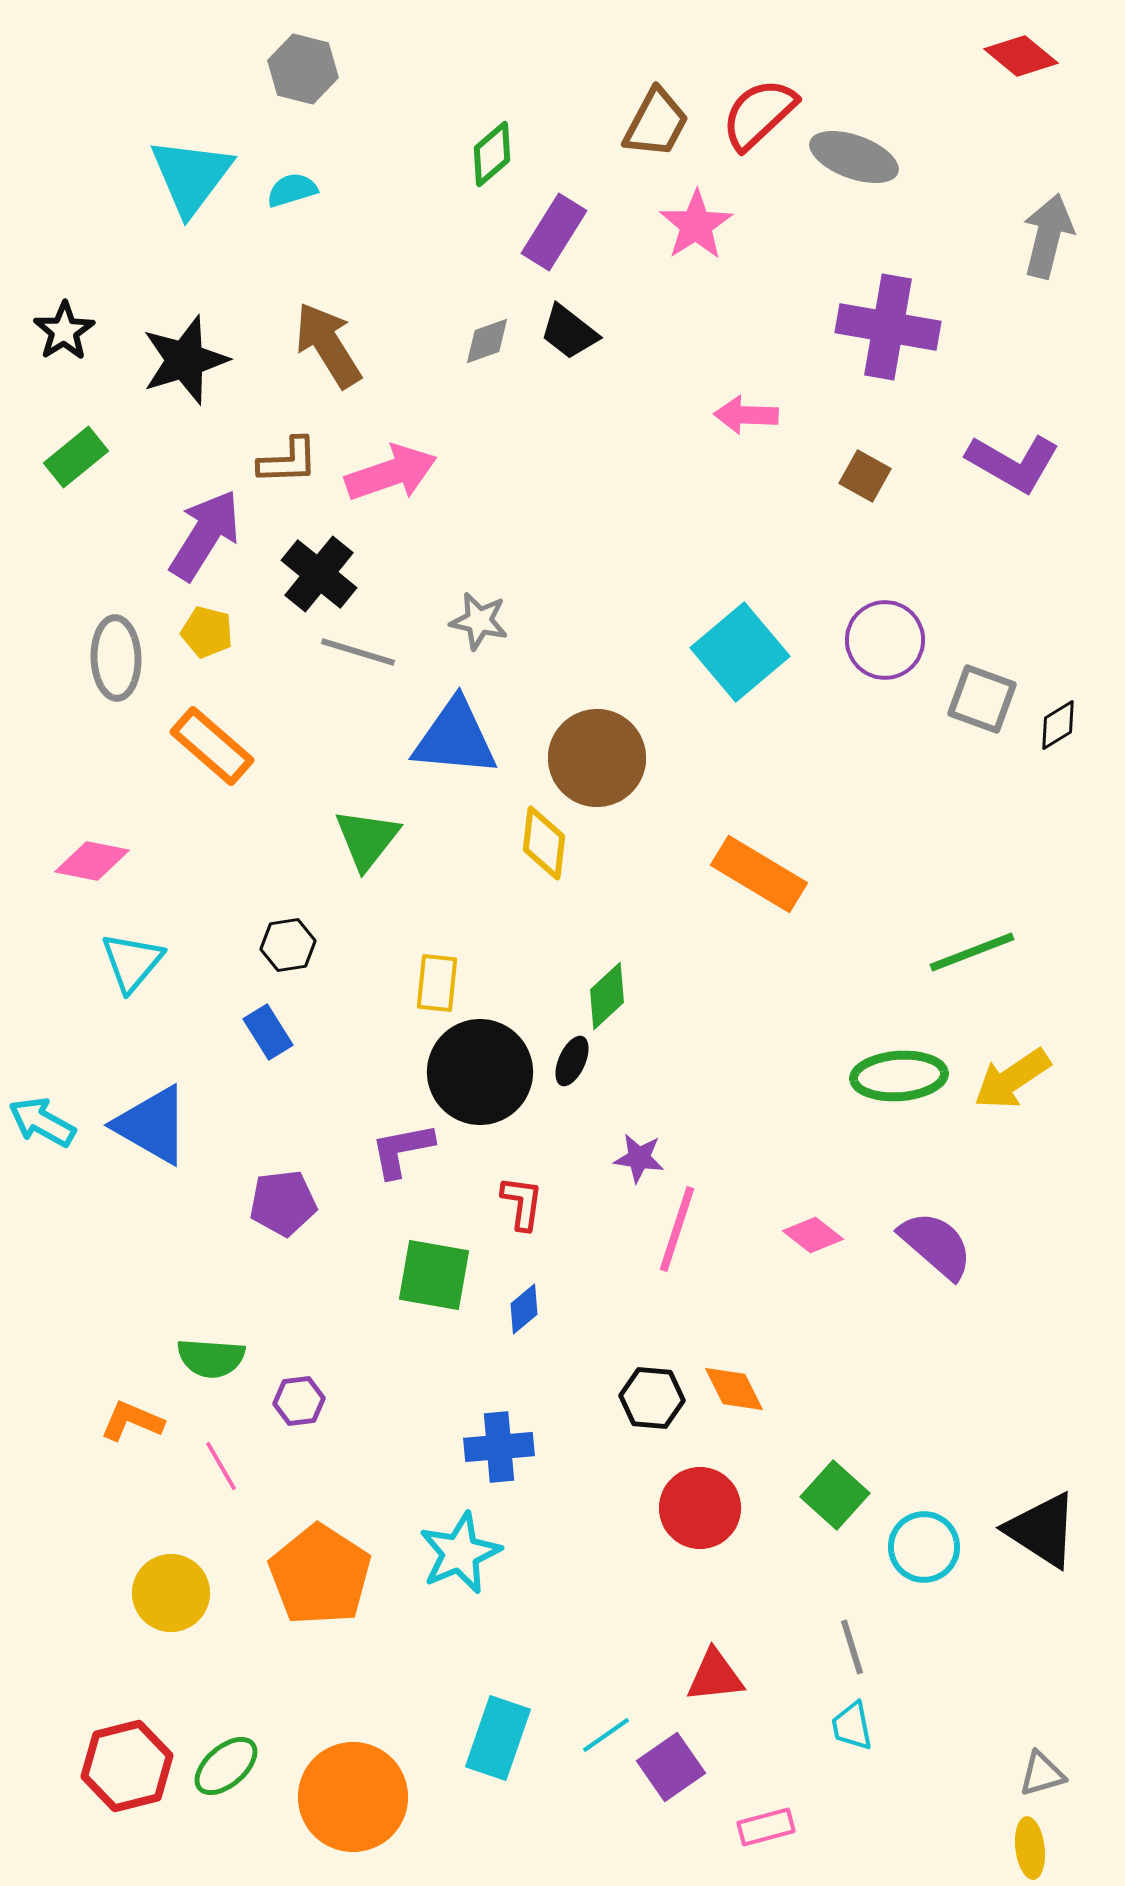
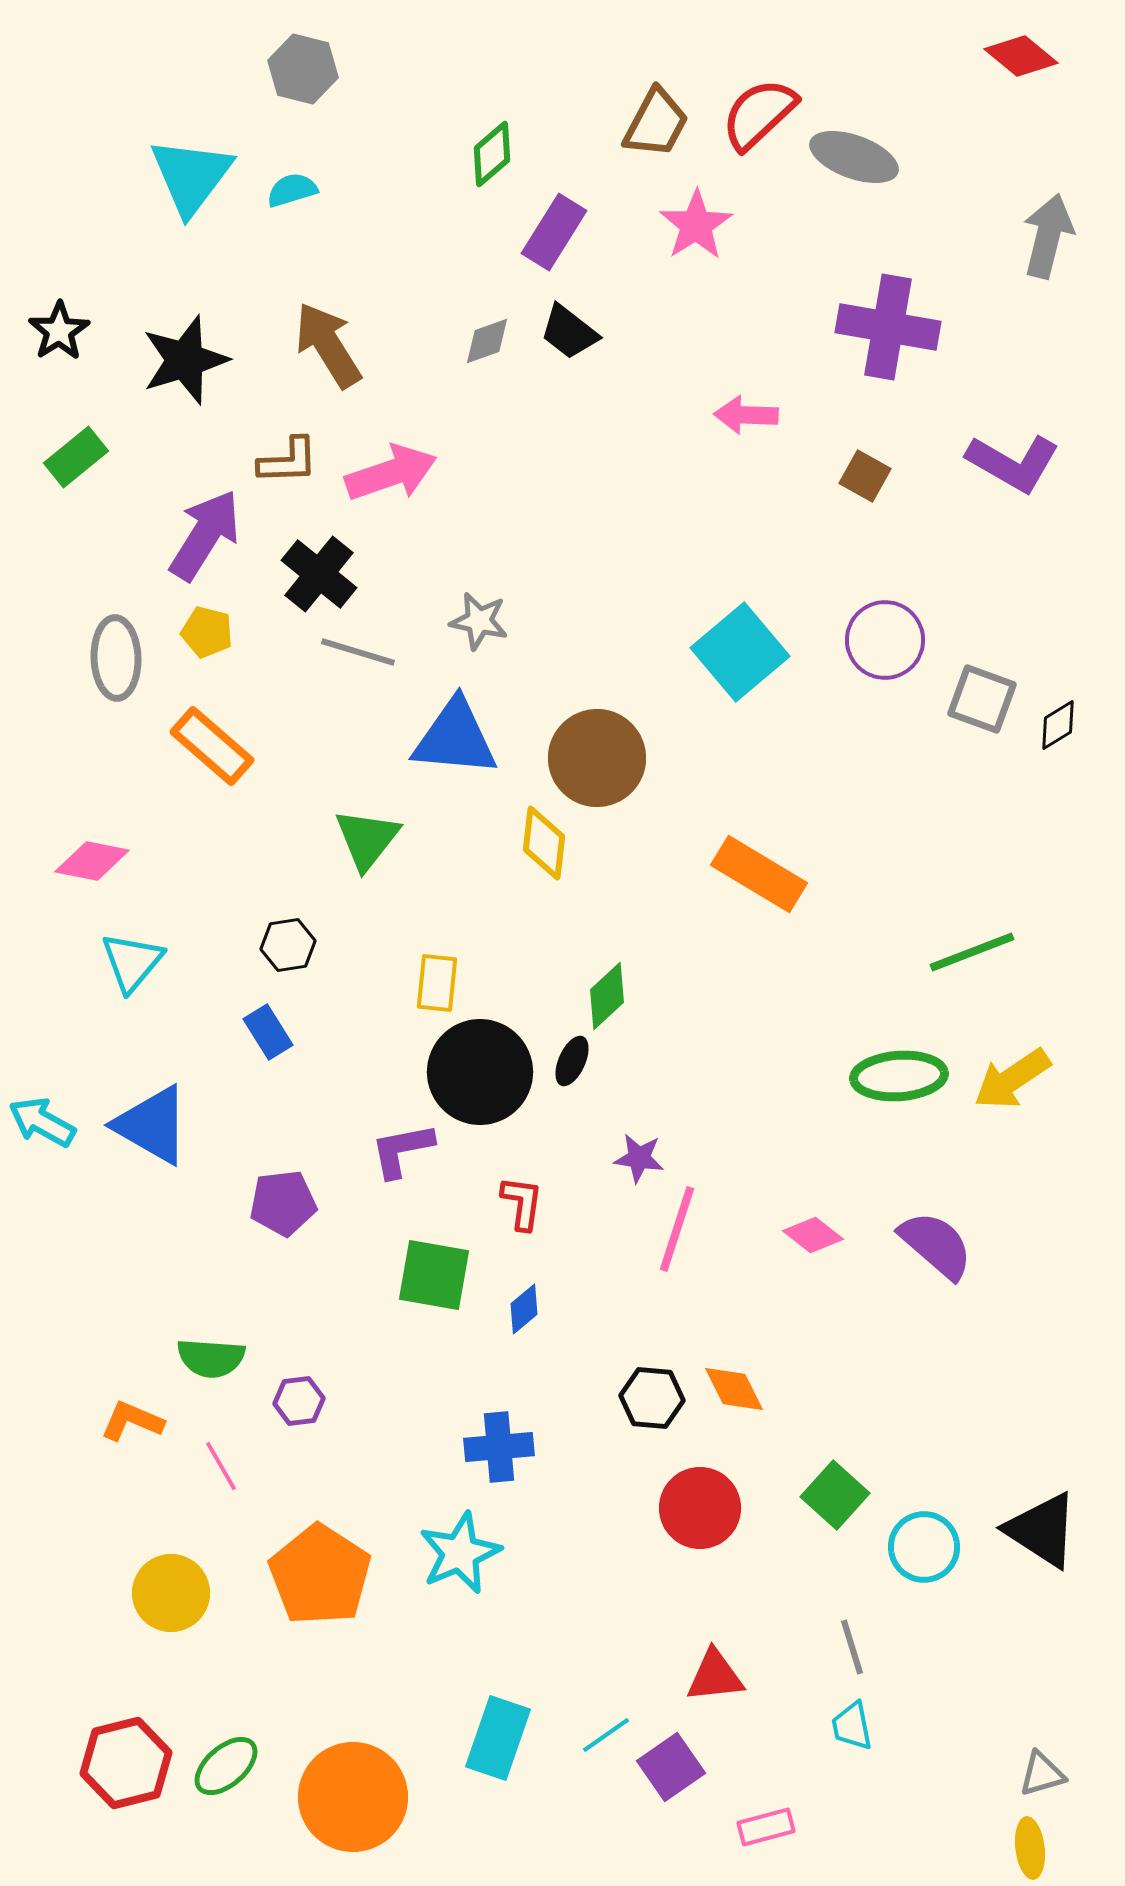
black star at (64, 331): moved 5 px left
red hexagon at (127, 1766): moved 1 px left, 3 px up
